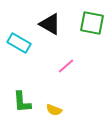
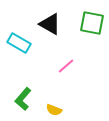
green L-shape: moved 1 px right, 3 px up; rotated 45 degrees clockwise
